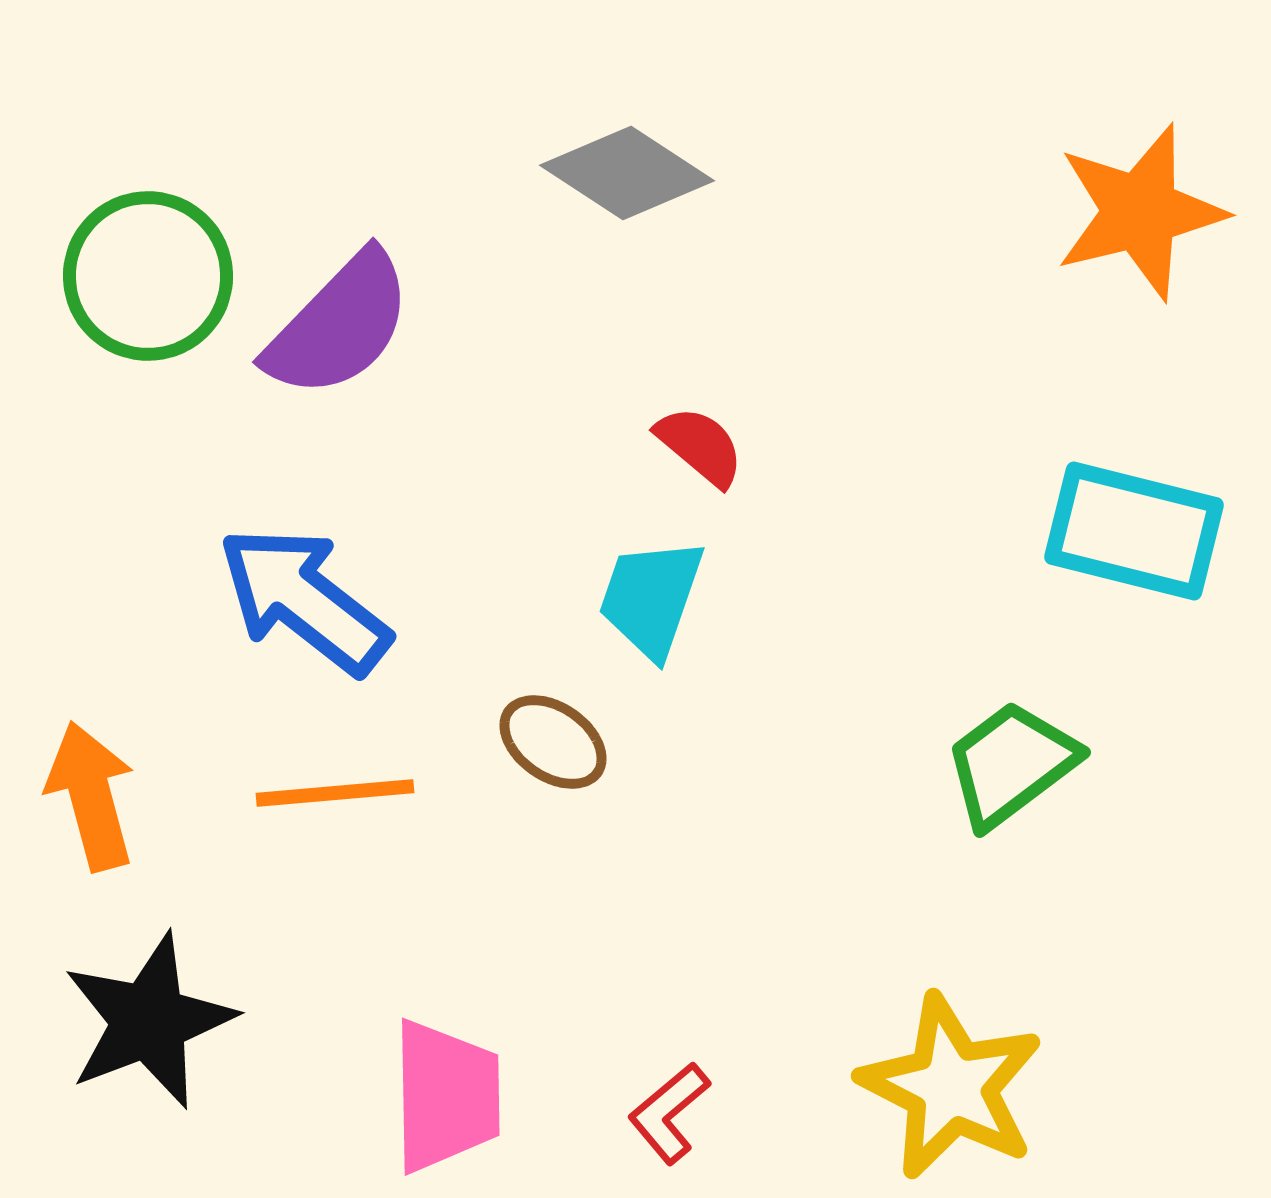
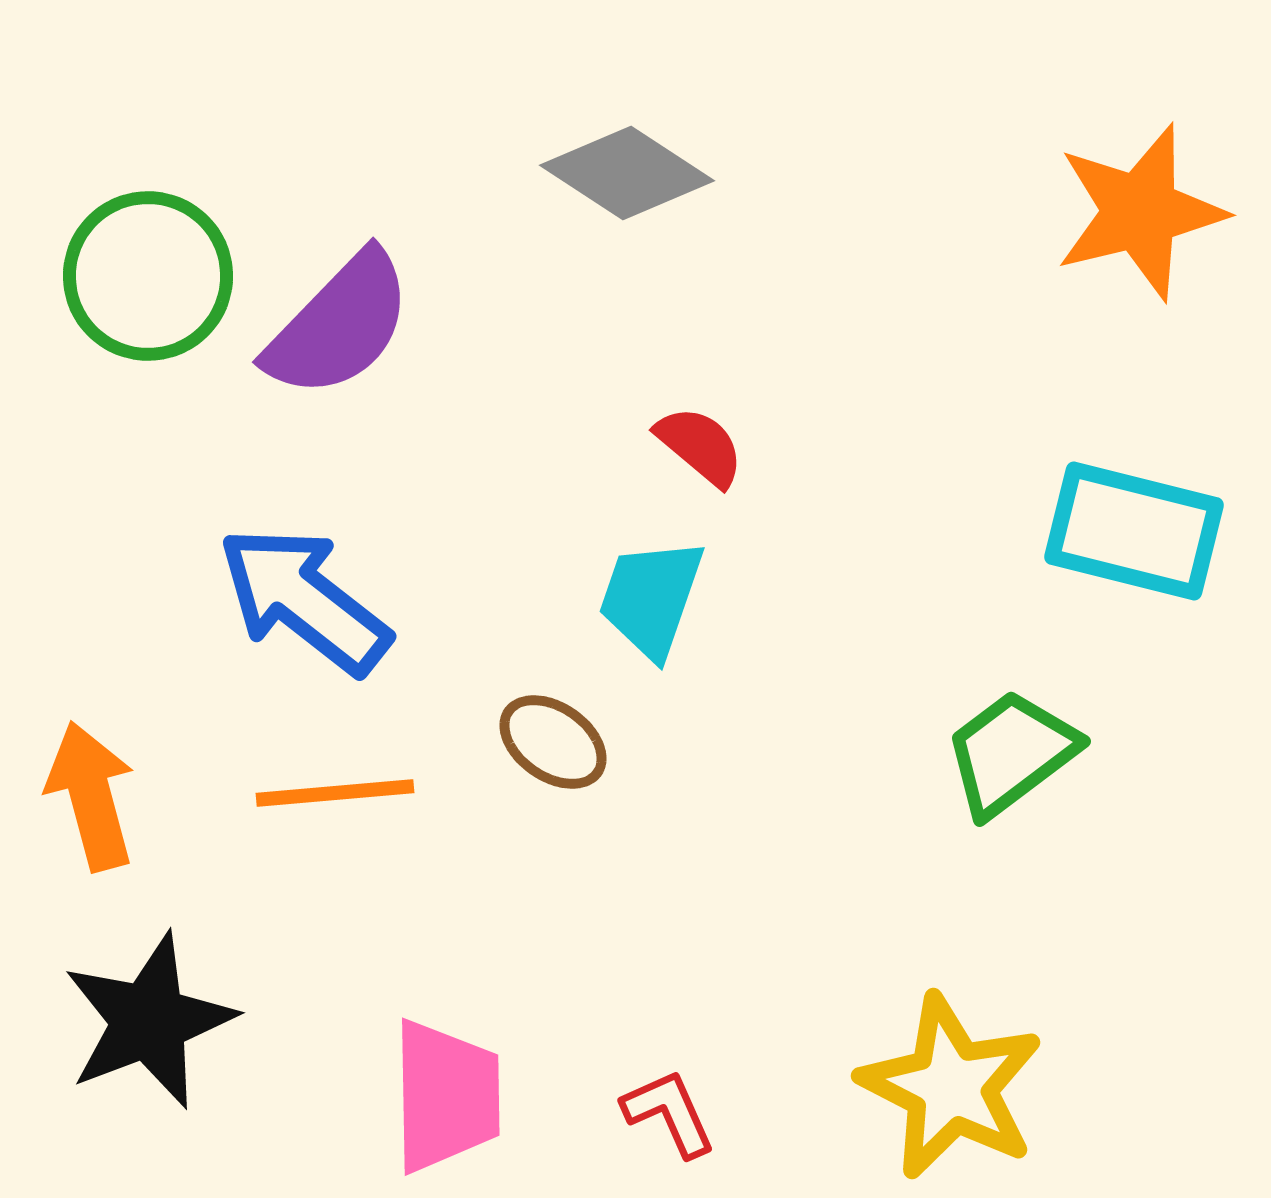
green trapezoid: moved 11 px up
red L-shape: rotated 106 degrees clockwise
